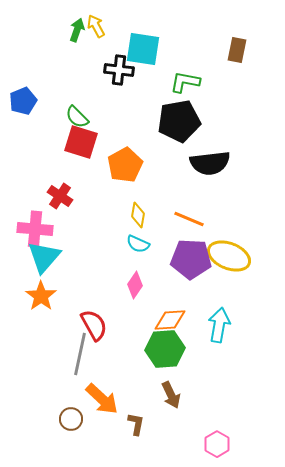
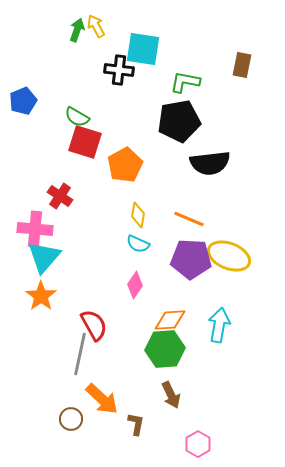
brown rectangle: moved 5 px right, 15 px down
green semicircle: rotated 15 degrees counterclockwise
red square: moved 4 px right
pink hexagon: moved 19 px left
